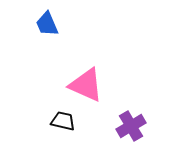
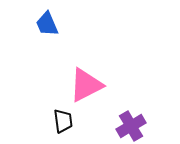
pink triangle: rotated 51 degrees counterclockwise
black trapezoid: rotated 70 degrees clockwise
